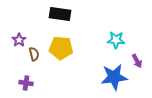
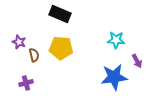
black rectangle: rotated 15 degrees clockwise
purple star: moved 2 px down; rotated 16 degrees counterclockwise
brown semicircle: moved 1 px down
purple cross: rotated 24 degrees counterclockwise
